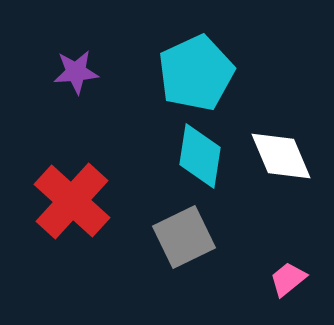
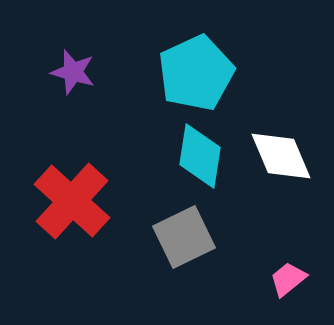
purple star: moved 3 px left; rotated 21 degrees clockwise
